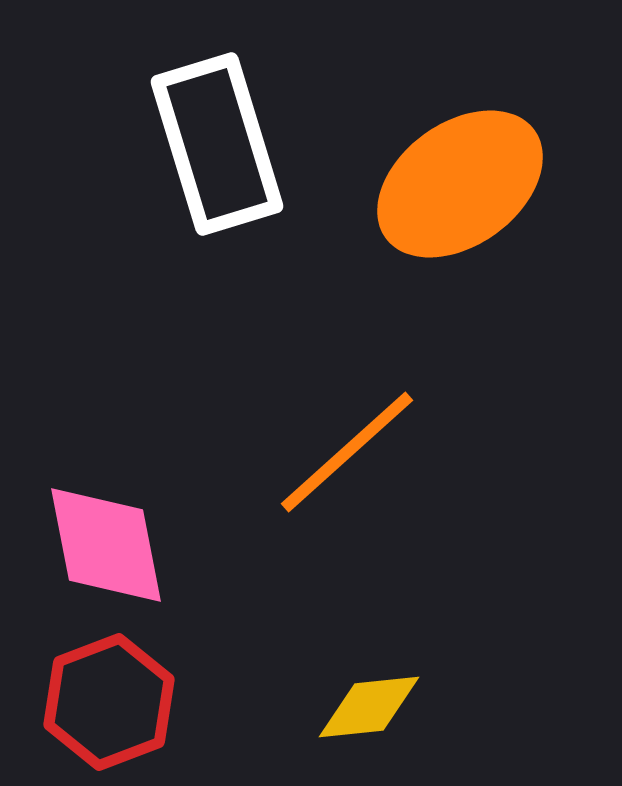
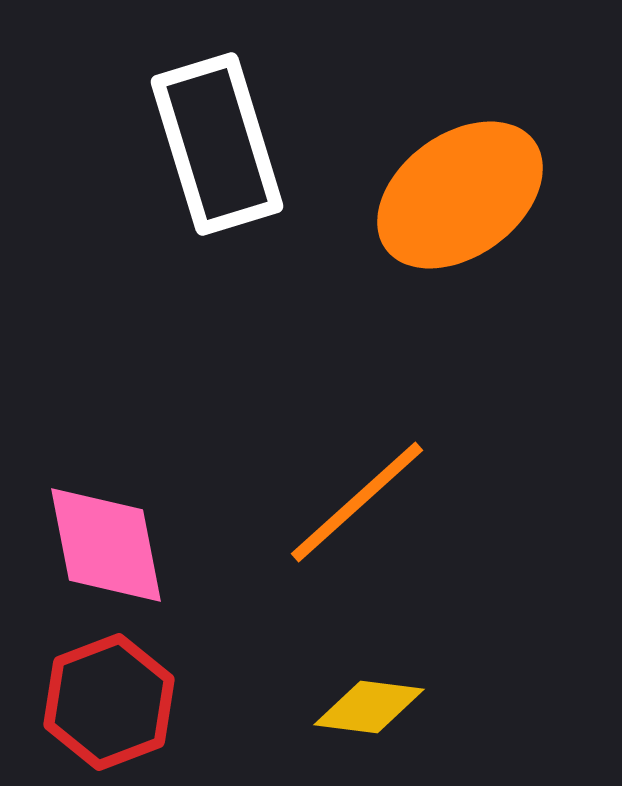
orange ellipse: moved 11 px down
orange line: moved 10 px right, 50 px down
yellow diamond: rotated 13 degrees clockwise
